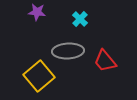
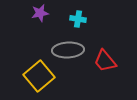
purple star: moved 3 px right, 1 px down; rotated 18 degrees counterclockwise
cyan cross: moved 2 px left; rotated 35 degrees counterclockwise
gray ellipse: moved 1 px up
